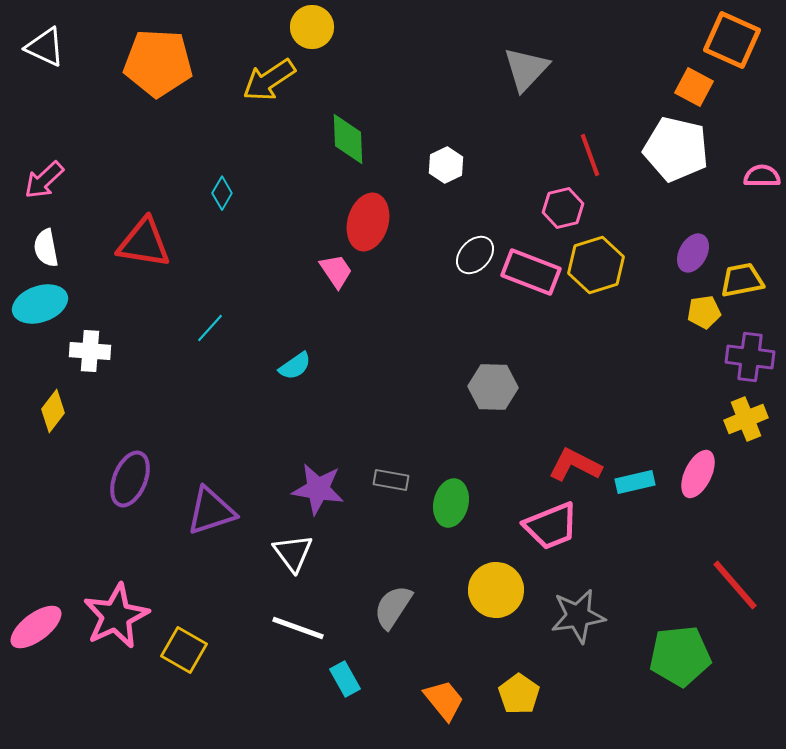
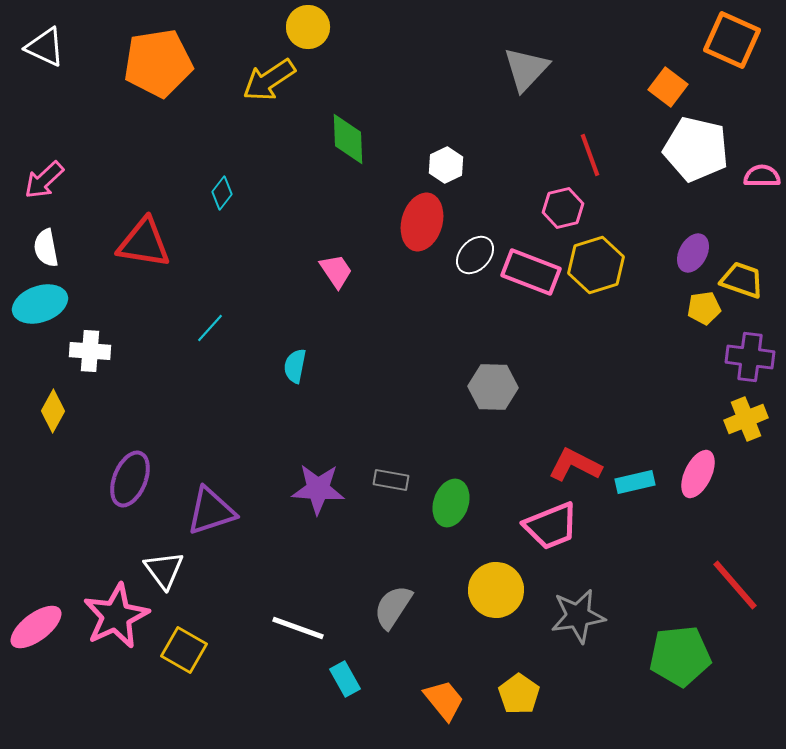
yellow circle at (312, 27): moved 4 px left
orange pentagon at (158, 63): rotated 12 degrees counterclockwise
orange square at (694, 87): moved 26 px left; rotated 9 degrees clockwise
white pentagon at (676, 149): moved 20 px right
cyan diamond at (222, 193): rotated 8 degrees clockwise
red ellipse at (368, 222): moved 54 px right
yellow trapezoid at (742, 280): rotated 30 degrees clockwise
yellow pentagon at (704, 312): moved 4 px up
cyan semicircle at (295, 366): rotated 136 degrees clockwise
yellow diamond at (53, 411): rotated 9 degrees counterclockwise
purple star at (318, 489): rotated 6 degrees counterclockwise
green ellipse at (451, 503): rotated 6 degrees clockwise
white triangle at (293, 553): moved 129 px left, 17 px down
